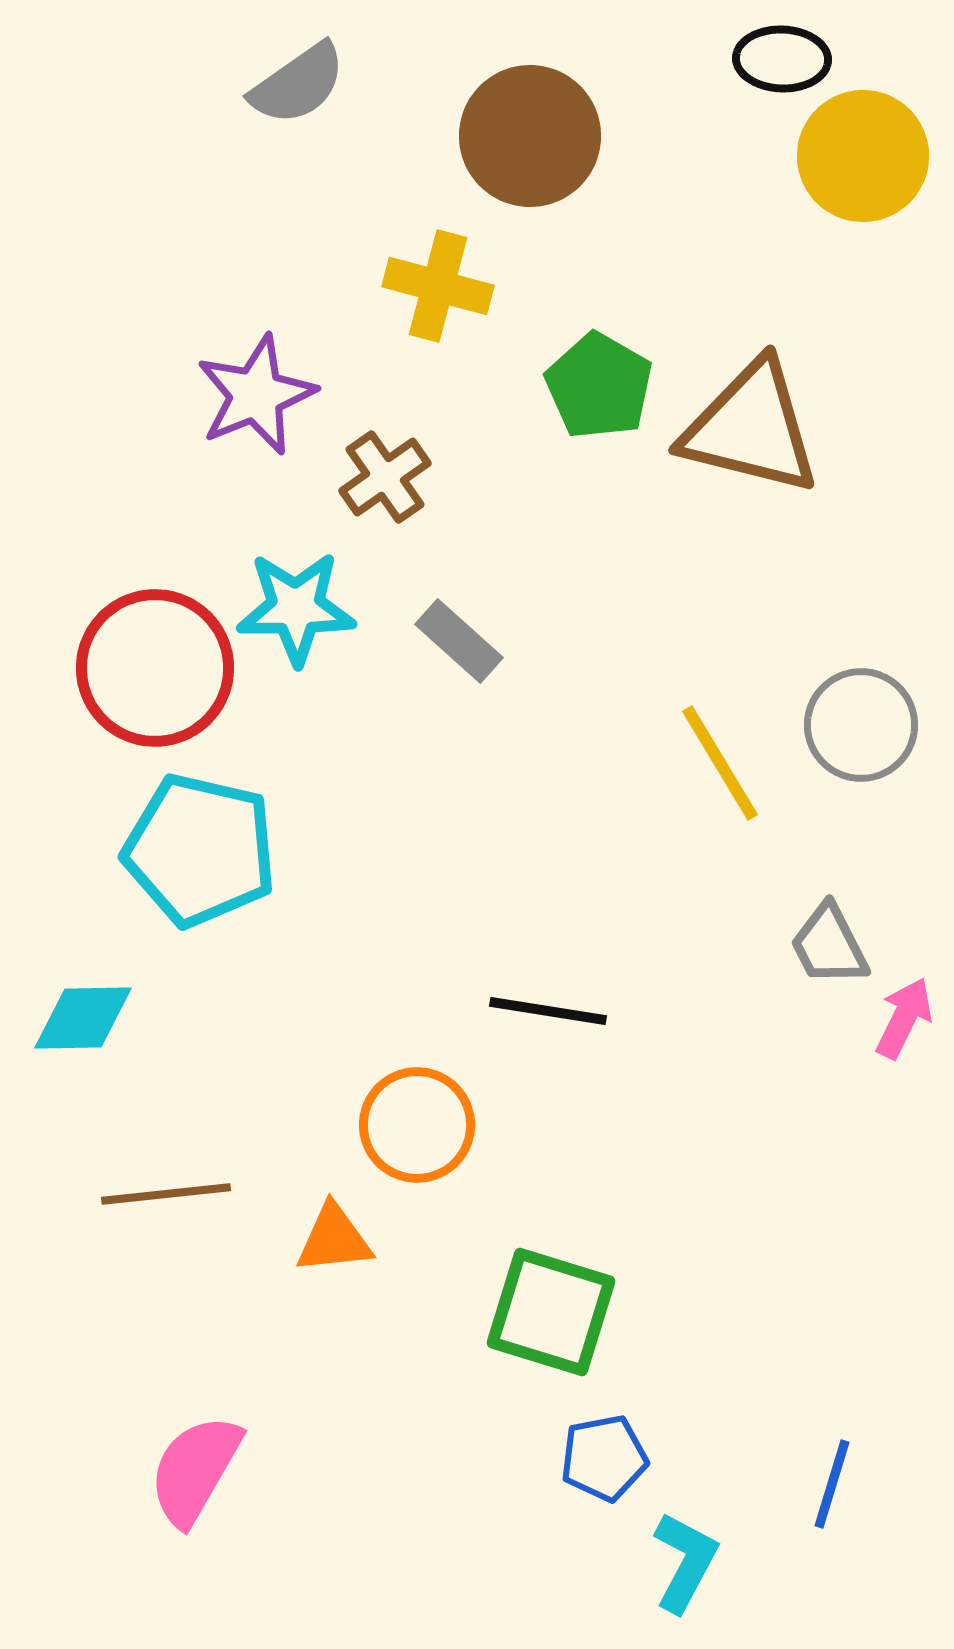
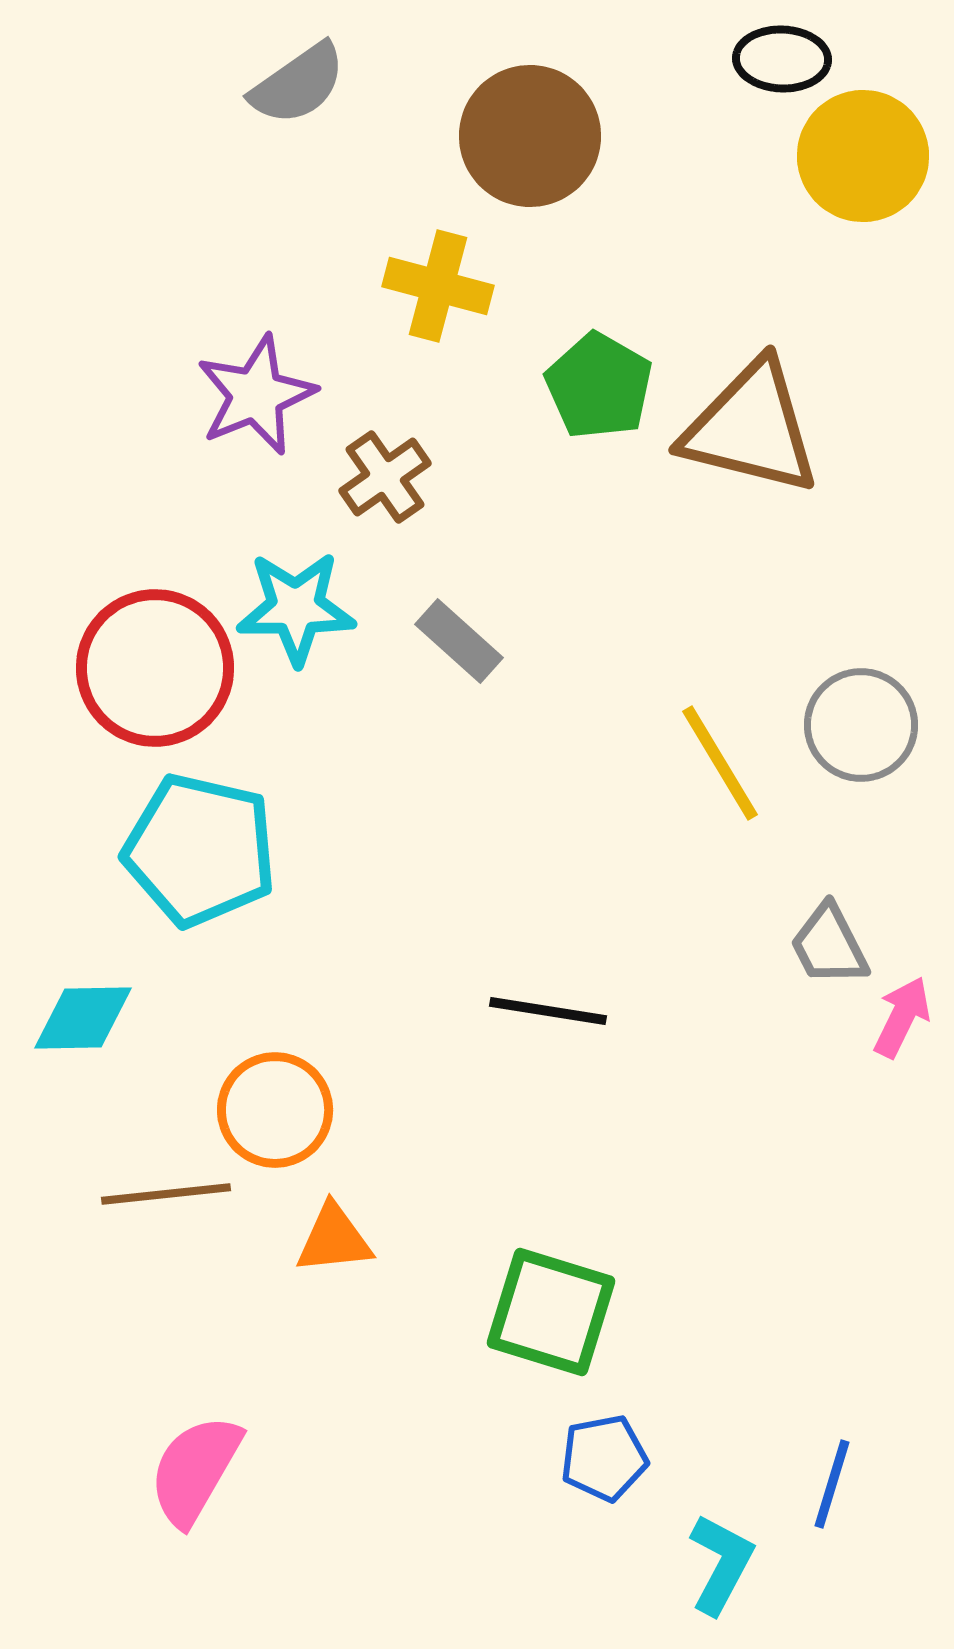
pink arrow: moved 2 px left, 1 px up
orange circle: moved 142 px left, 15 px up
cyan L-shape: moved 36 px right, 2 px down
